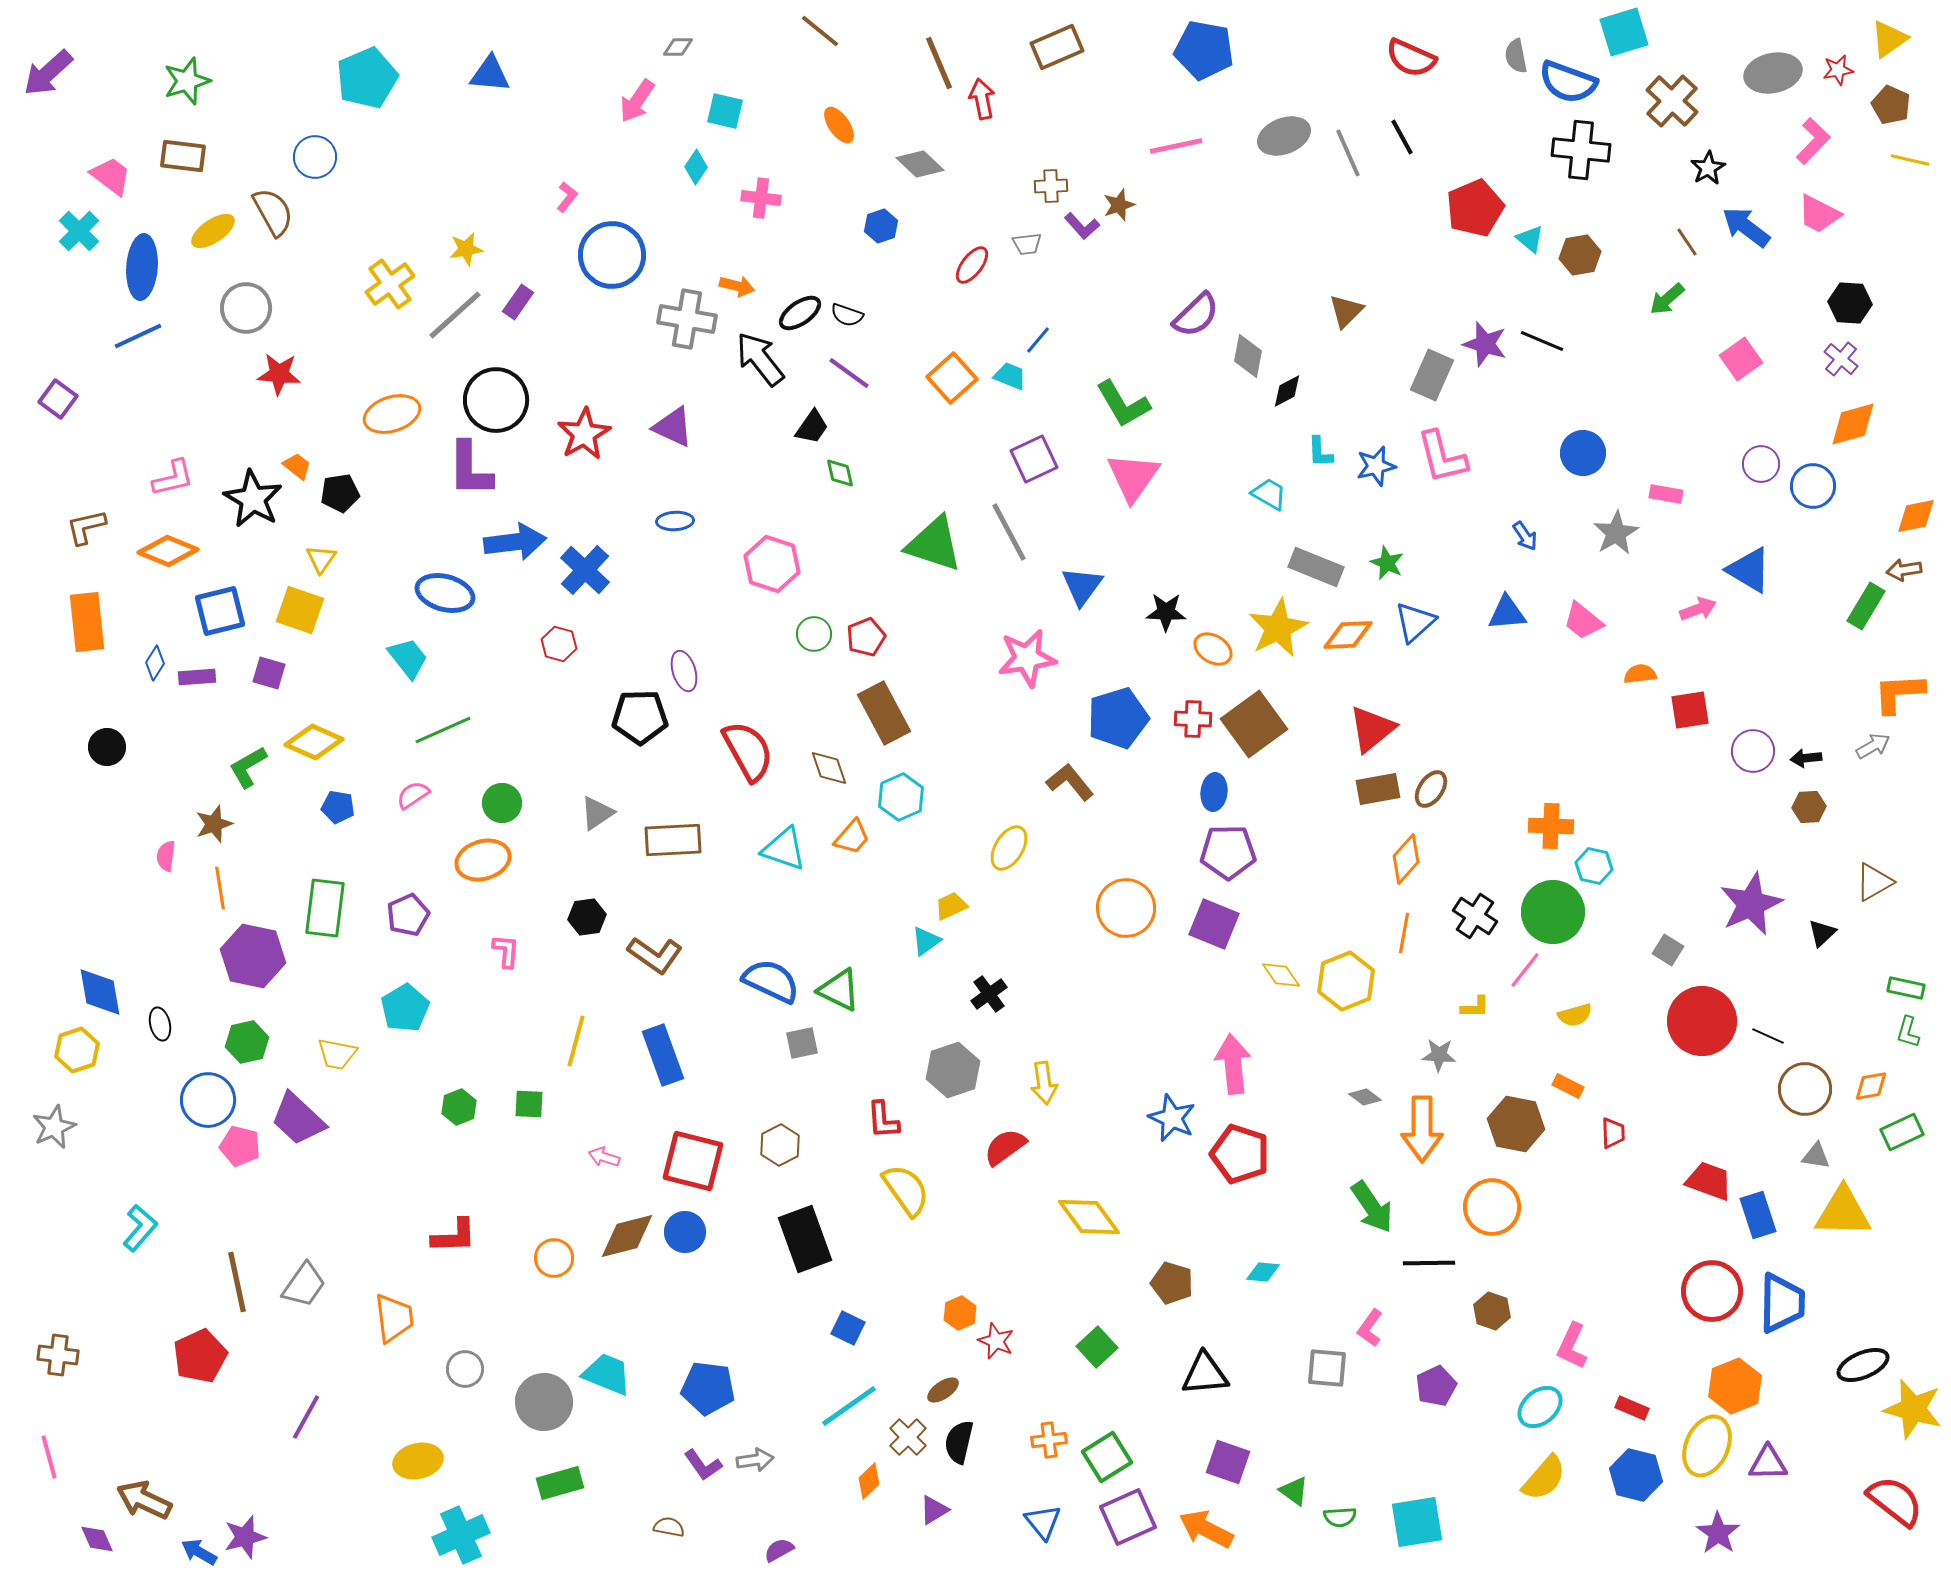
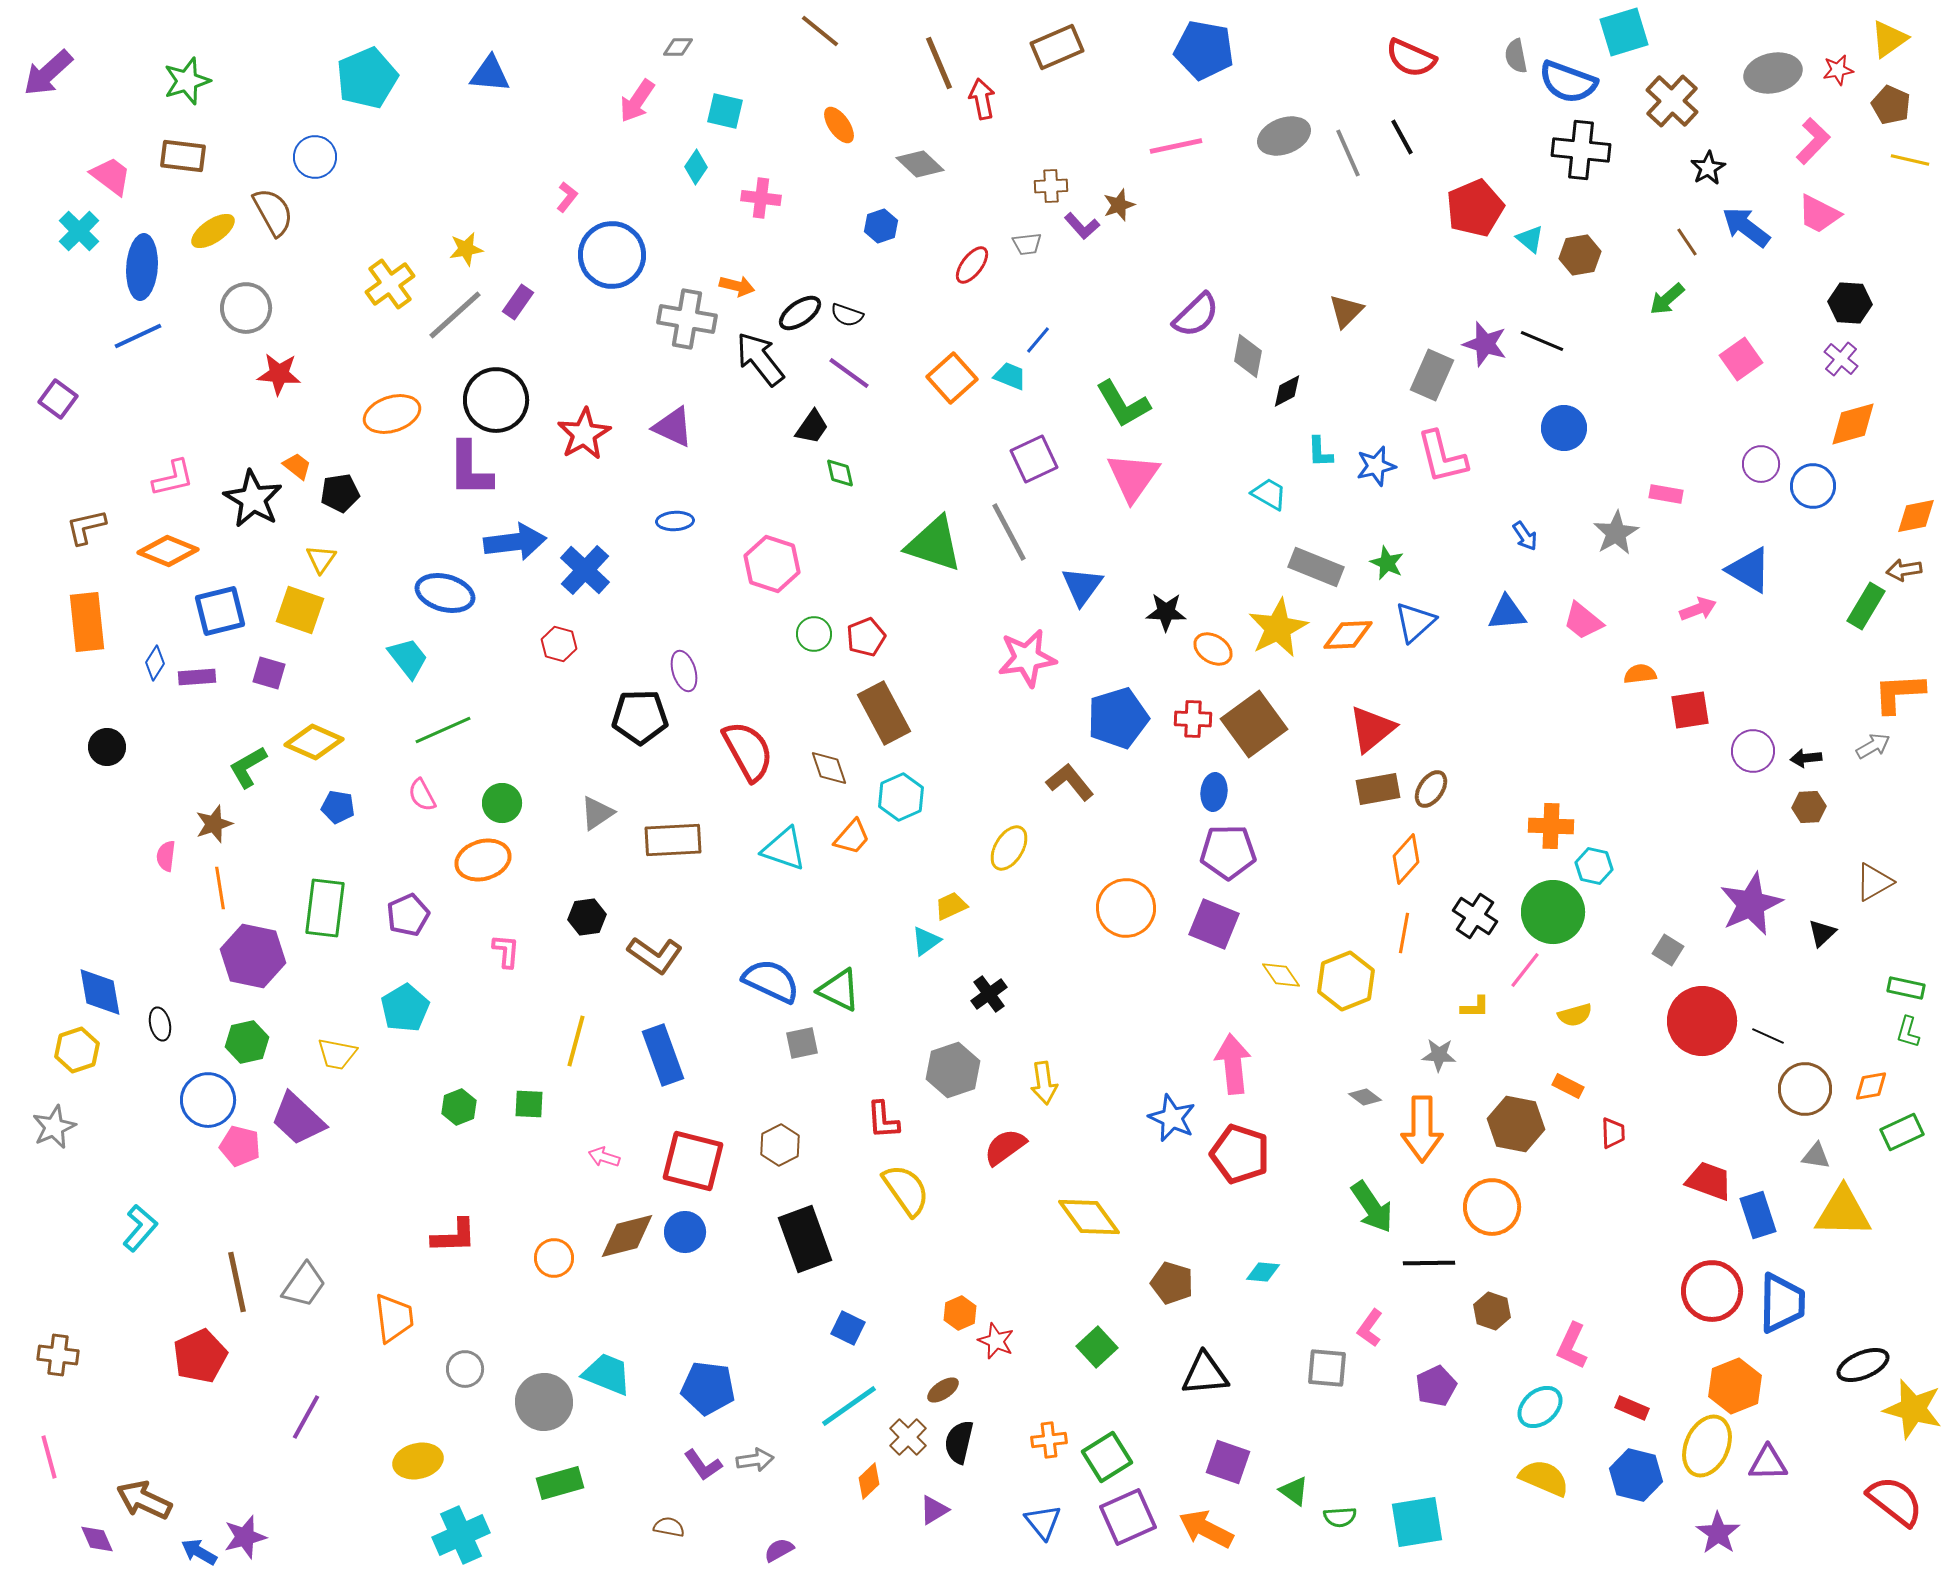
blue circle at (1583, 453): moved 19 px left, 25 px up
pink semicircle at (413, 795): moved 9 px right; rotated 84 degrees counterclockwise
yellow semicircle at (1544, 1478): rotated 108 degrees counterclockwise
